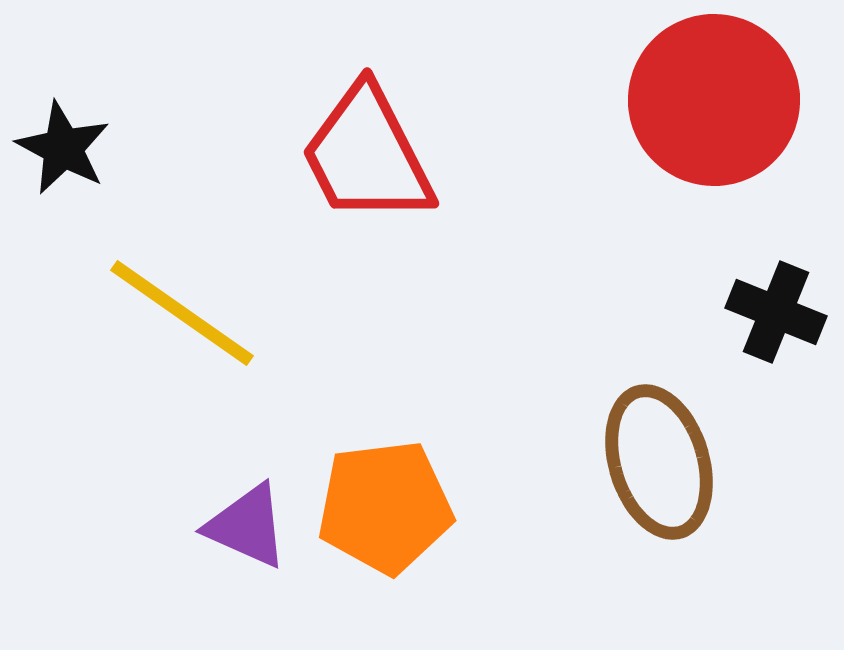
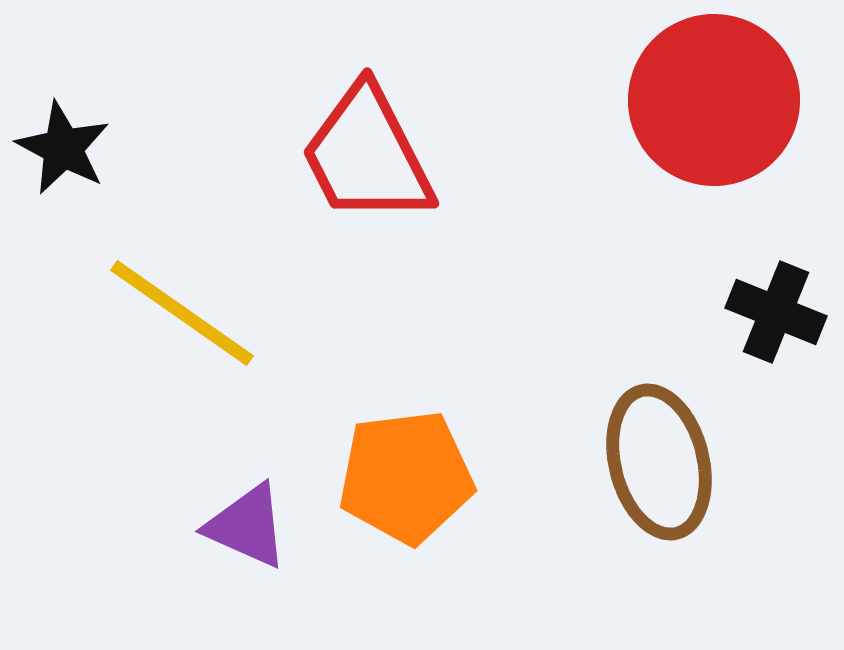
brown ellipse: rotated 3 degrees clockwise
orange pentagon: moved 21 px right, 30 px up
